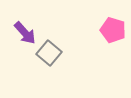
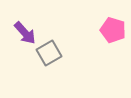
gray square: rotated 20 degrees clockwise
